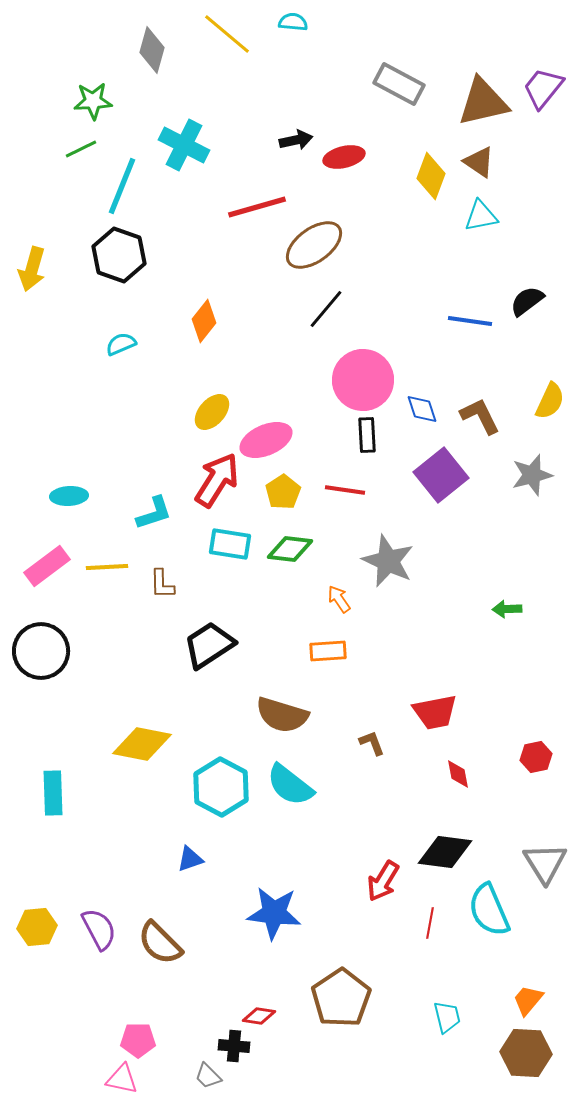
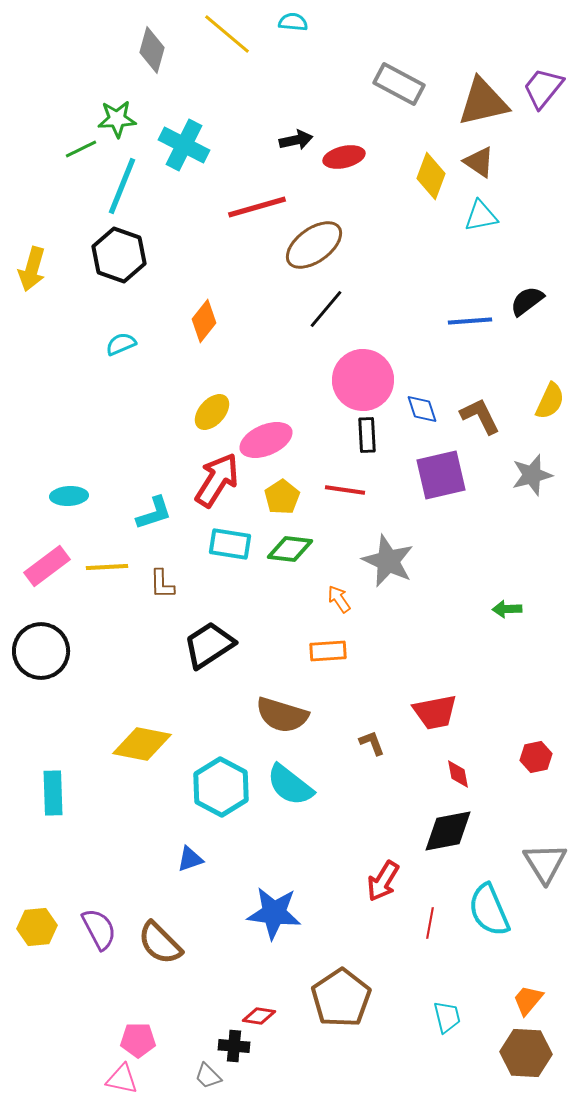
green star at (93, 101): moved 24 px right, 18 px down
blue line at (470, 321): rotated 12 degrees counterclockwise
purple square at (441, 475): rotated 26 degrees clockwise
yellow pentagon at (283, 492): moved 1 px left, 5 px down
black diamond at (445, 852): moved 3 px right, 21 px up; rotated 18 degrees counterclockwise
